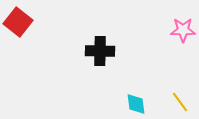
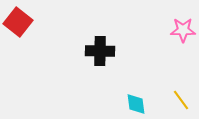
yellow line: moved 1 px right, 2 px up
